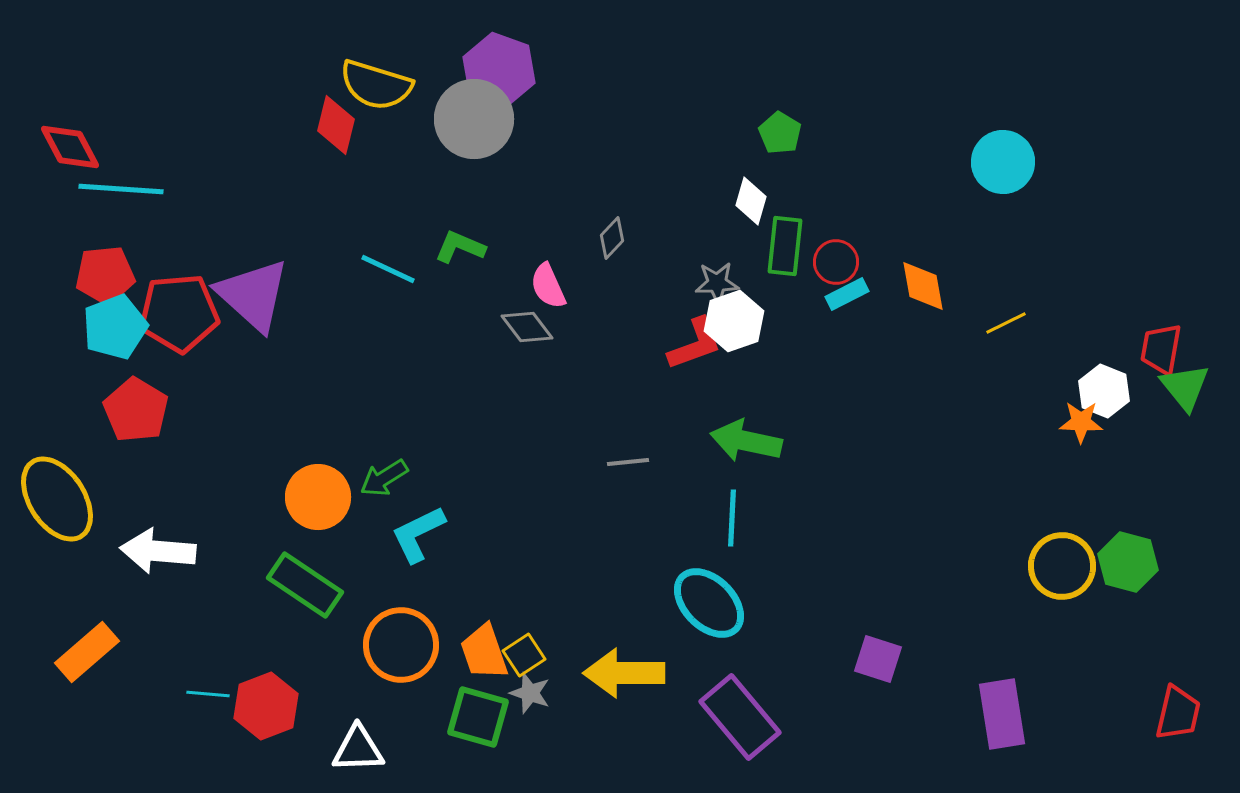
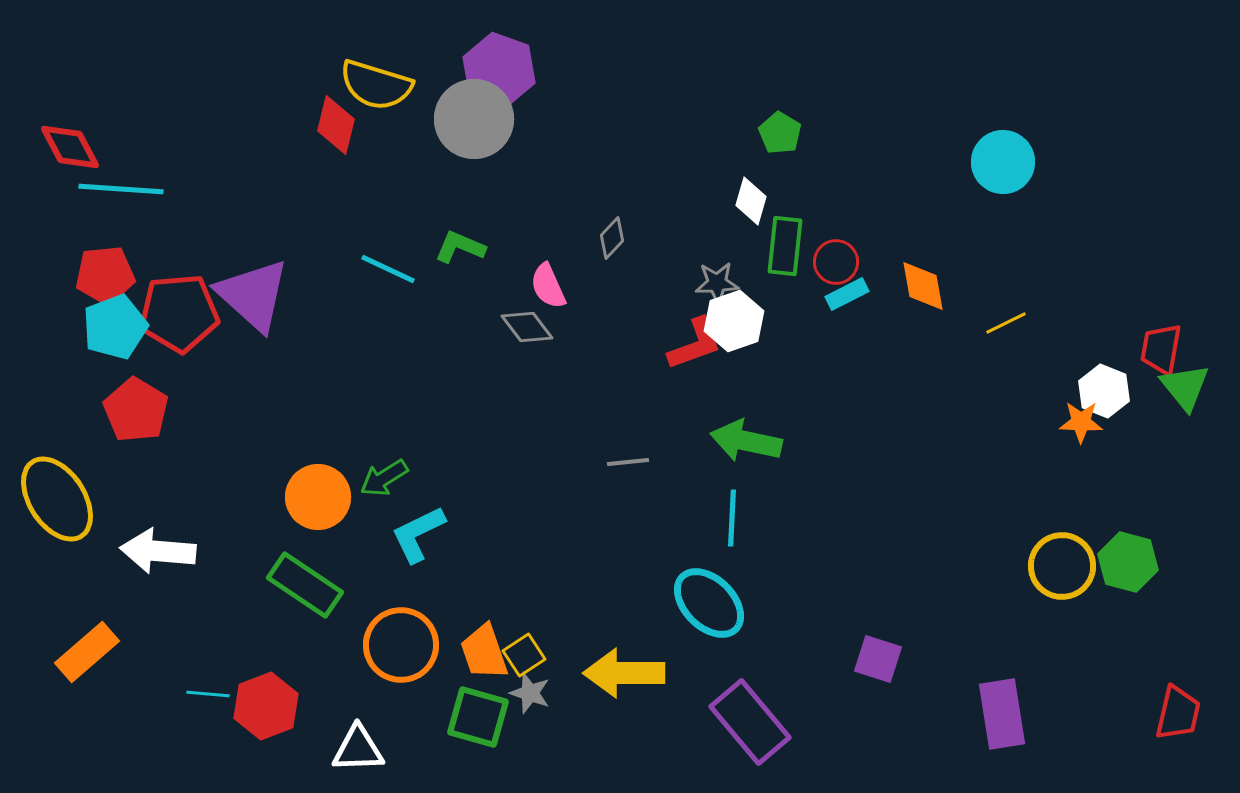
purple rectangle at (740, 717): moved 10 px right, 5 px down
